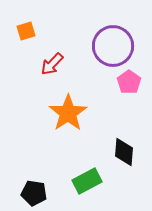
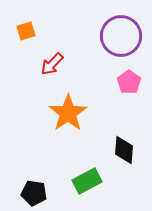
purple circle: moved 8 px right, 10 px up
black diamond: moved 2 px up
